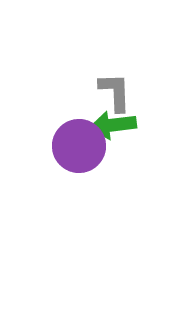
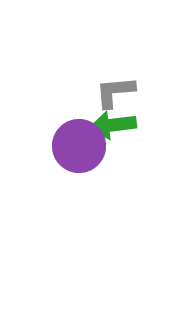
gray L-shape: rotated 93 degrees counterclockwise
